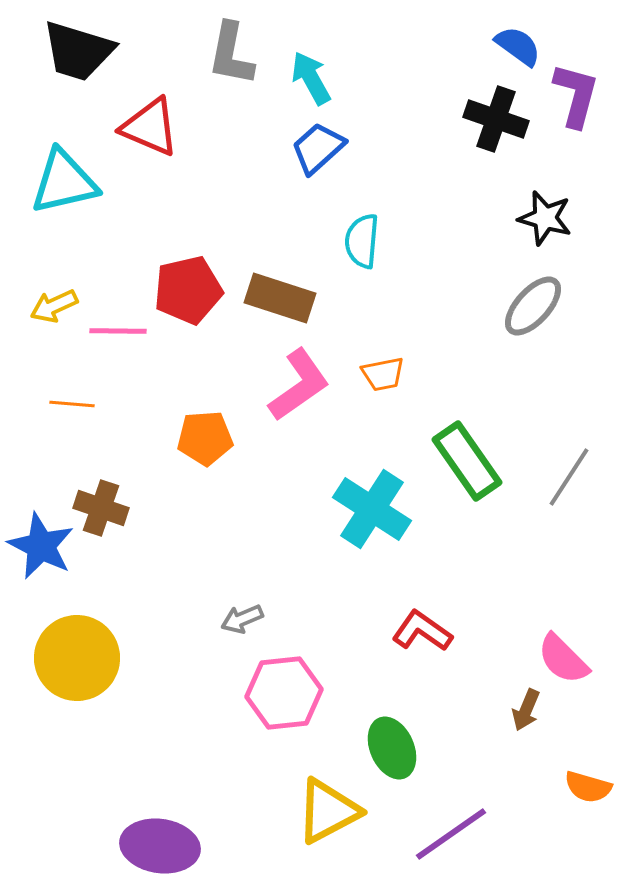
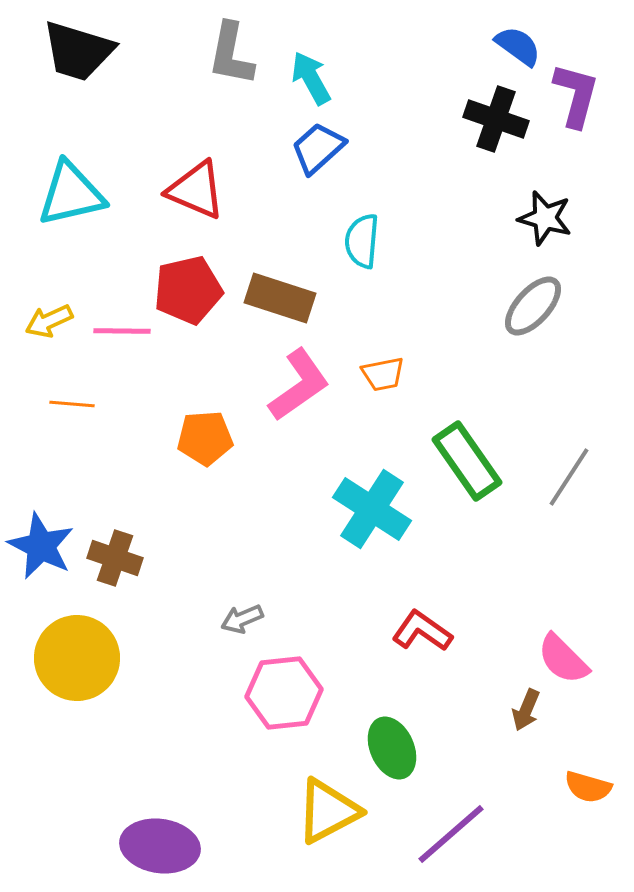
red triangle: moved 46 px right, 63 px down
cyan triangle: moved 7 px right, 12 px down
yellow arrow: moved 5 px left, 15 px down
pink line: moved 4 px right
brown cross: moved 14 px right, 50 px down
purple line: rotated 6 degrees counterclockwise
